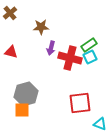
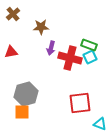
brown cross: moved 3 px right, 1 px down
green rectangle: rotated 56 degrees clockwise
red triangle: rotated 24 degrees counterclockwise
orange square: moved 2 px down
